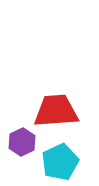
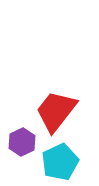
red trapezoid: rotated 48 degrees counterclockwise
